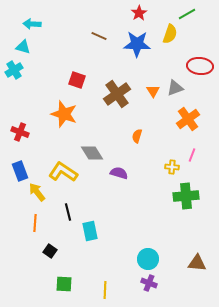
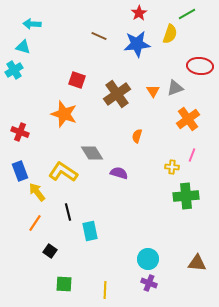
blue star: rotated 8 degrees counterclockwise
orange line: rotated 30 degrees clockwise
